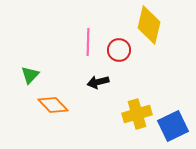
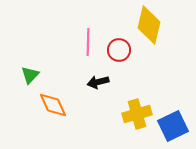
orange diamond: rotated 20 degrees clockwise
